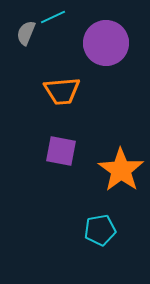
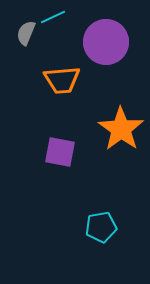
purple circle: moved 1 px up
orange trapezoid: moved 11 px up
purple square: moved 1 px left, 1 px down
orange star: moved 41 px up
cyan pentagon: moved 1 px right, 3 px up
